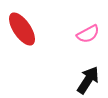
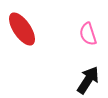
pink semicircle: rotated 100 degrees clockwise
